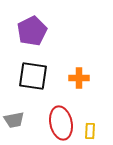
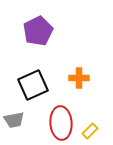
purple pentagon: moved 6 px right
black square: moved 9 px down; rotated 32 degrees counterclockwise
red ellipse: rotated 8 degrees clockwise
yellow rectangle: rotated 42 degrees clockwise
